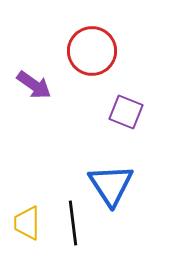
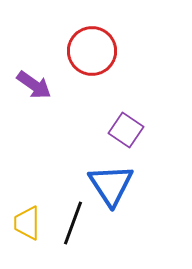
purple square: moved 18 px down; rotated 12 degrees clockwise
black line: rotated 27 degrees clockwise
